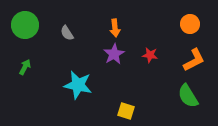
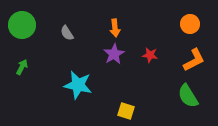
green circle: moved 3 px left
green arrow: moved 3 px left
